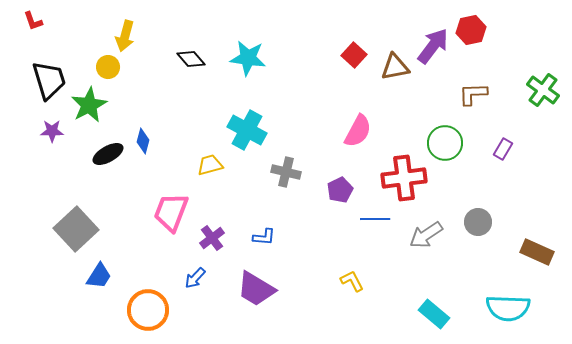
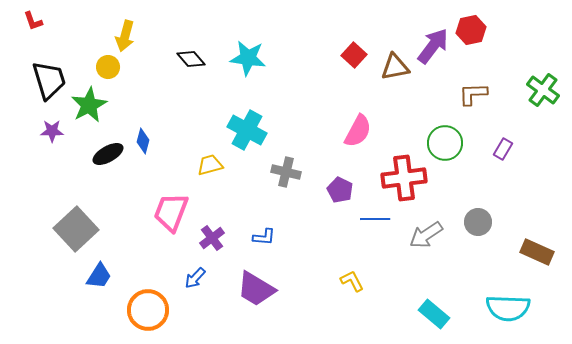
purple pentagon: rotated 20 degrees counterclockwise
